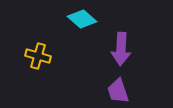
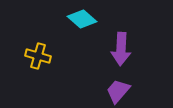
purple trapezoid: rotated 60 degrees clockwise
